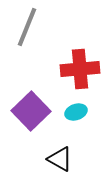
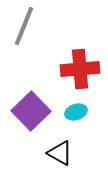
gray line: moved 3 px left, 1 px up
black triangle: moved 6 px up
